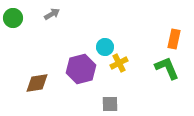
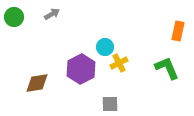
green circle: moved 1 px right, 1 px up
orange rectangle: moved 4 px right, 8 px up
purple hexagon: rotated 12 degrees counterclockwise
